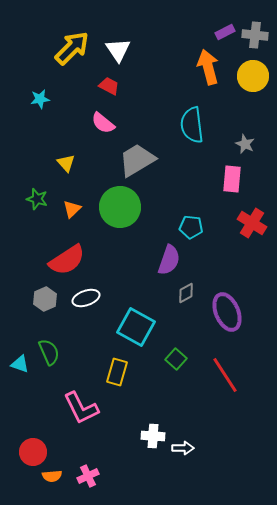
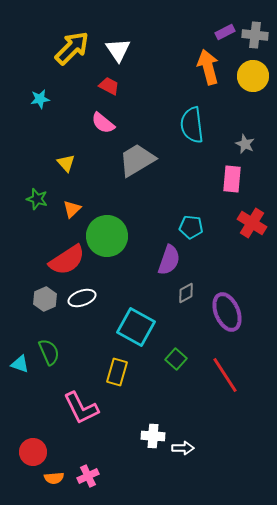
green circle: moved 13 px left, 29 px down
white ellipse: moved 4 px left
orange semicircle: moved 2 px right, 2 px down
